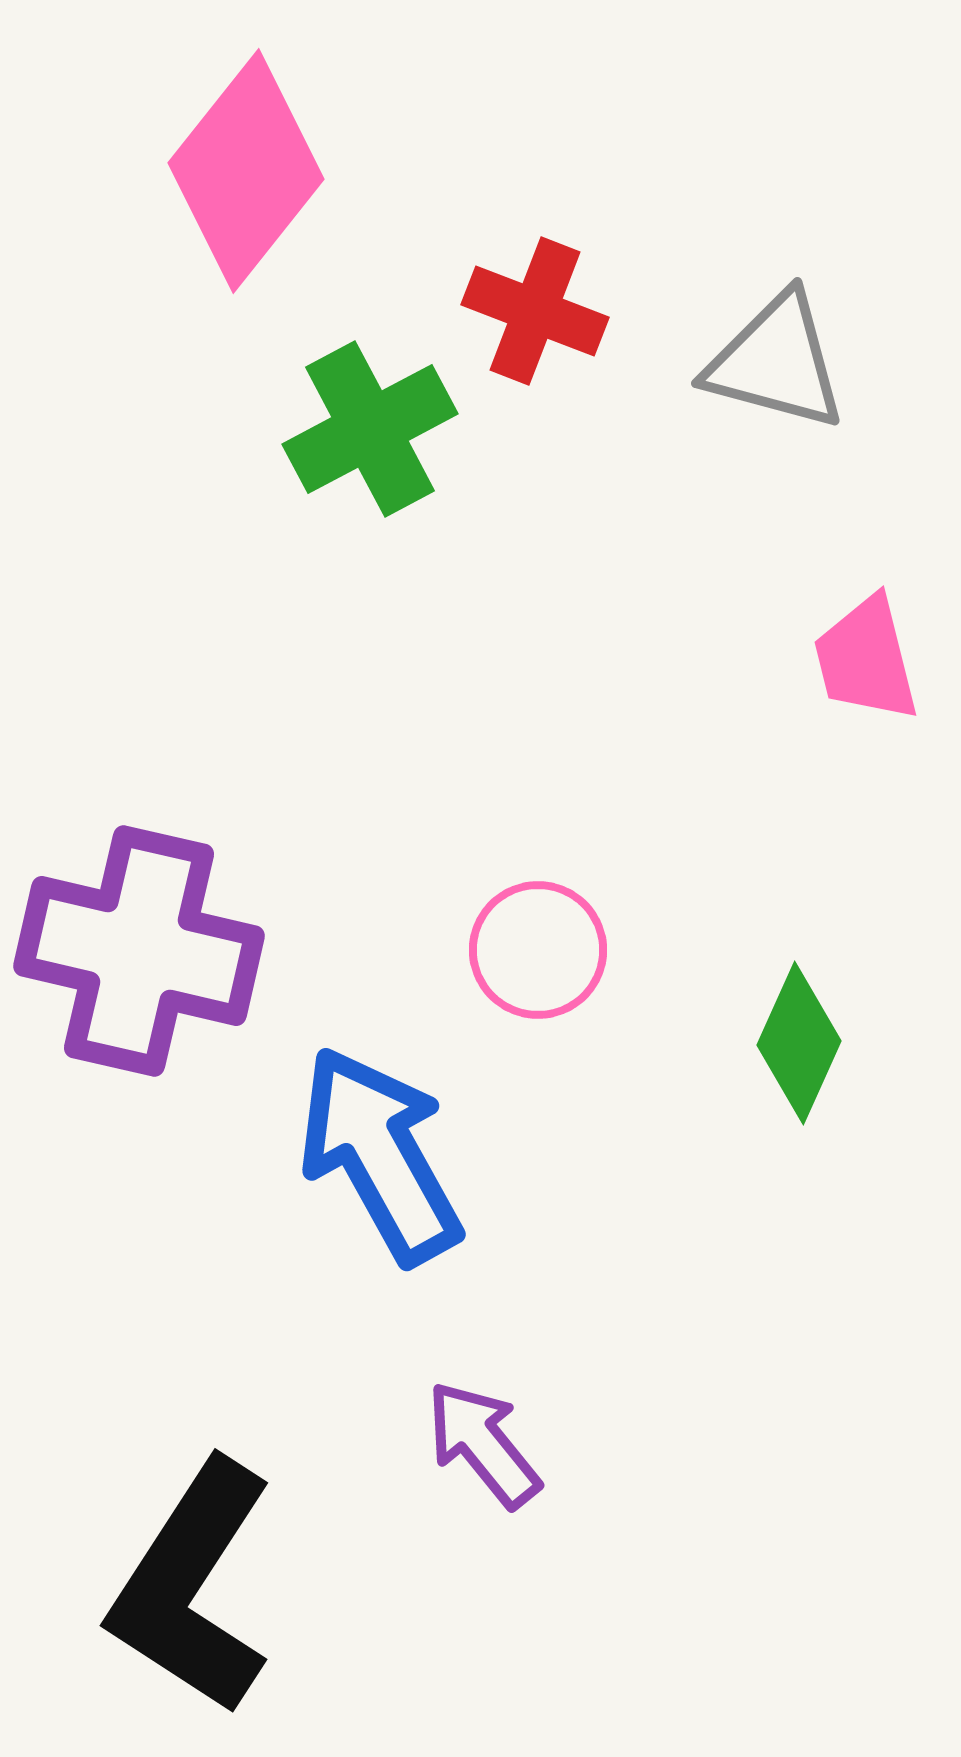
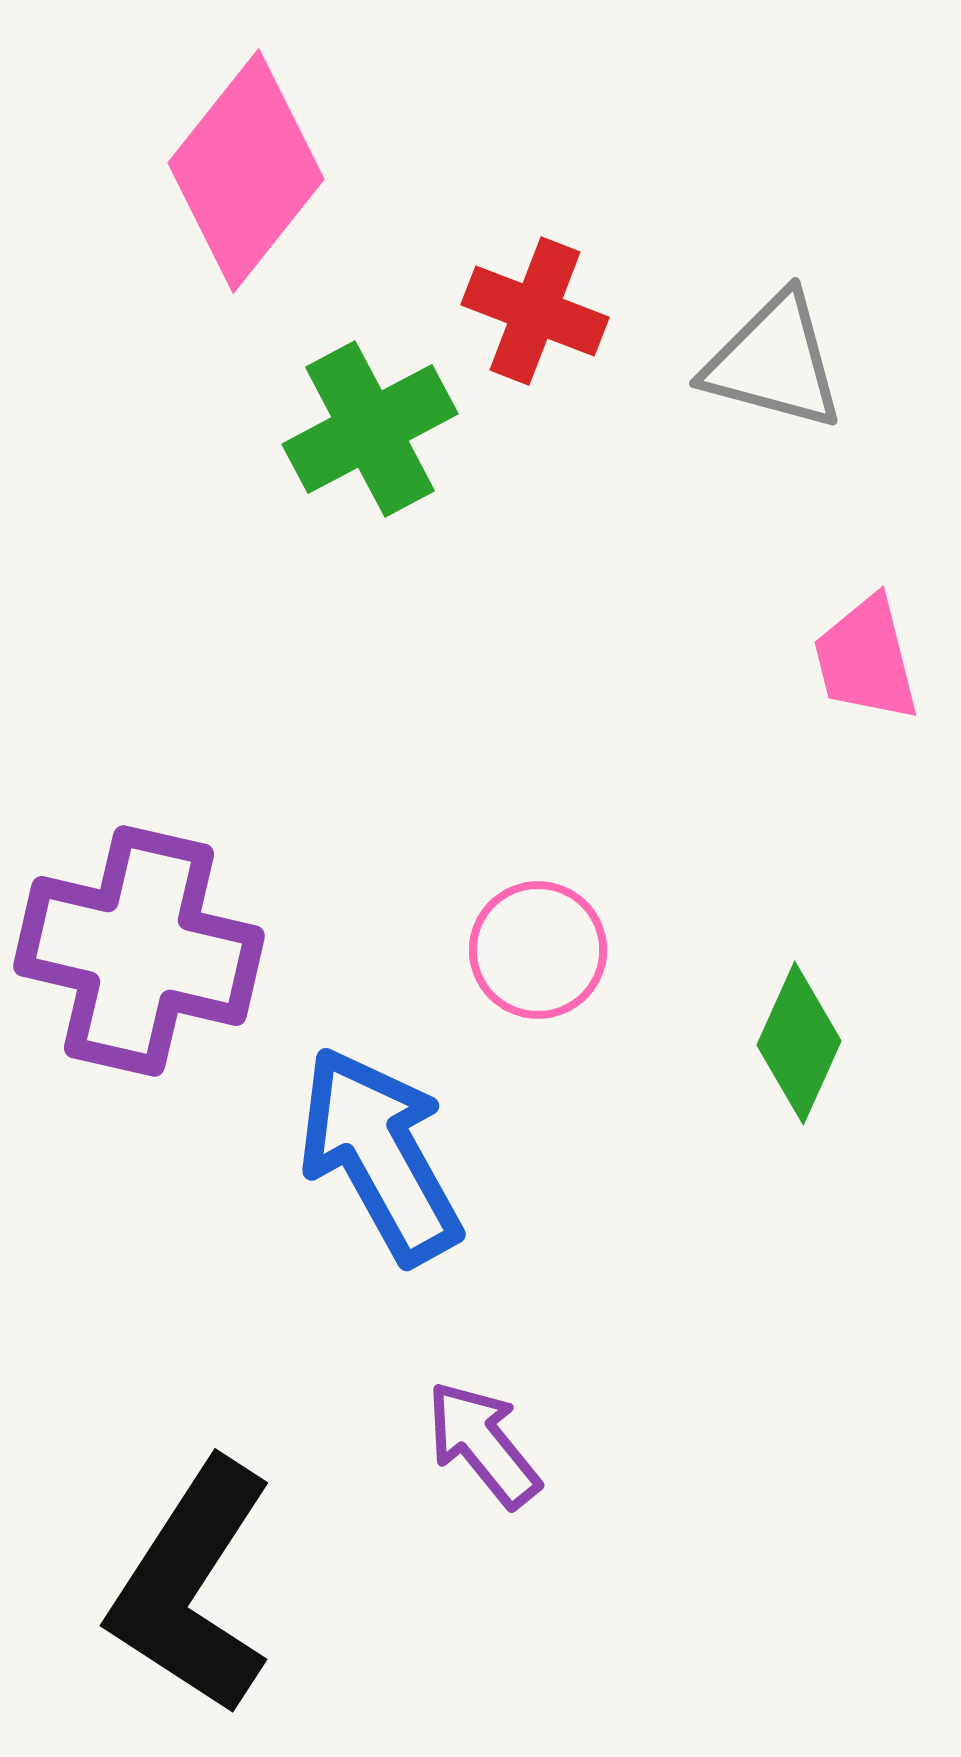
gray triangle: moved 2 px left
